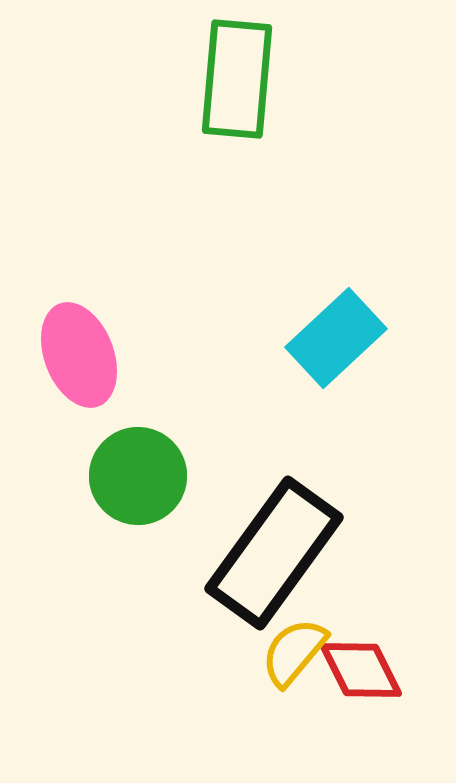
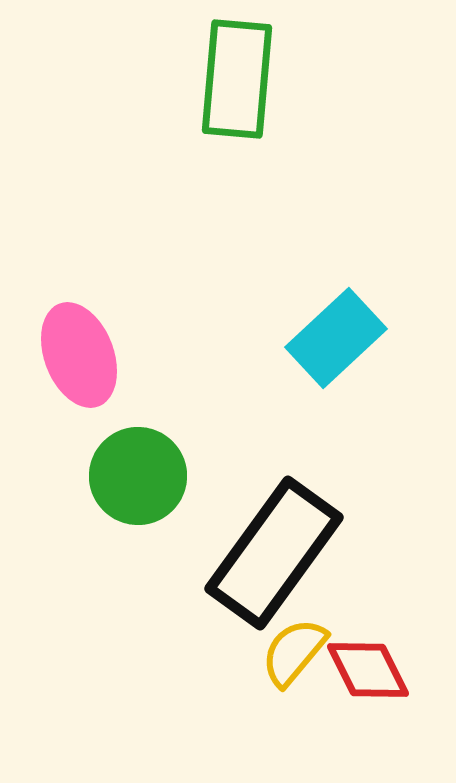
red diamond: moved 7 px right
